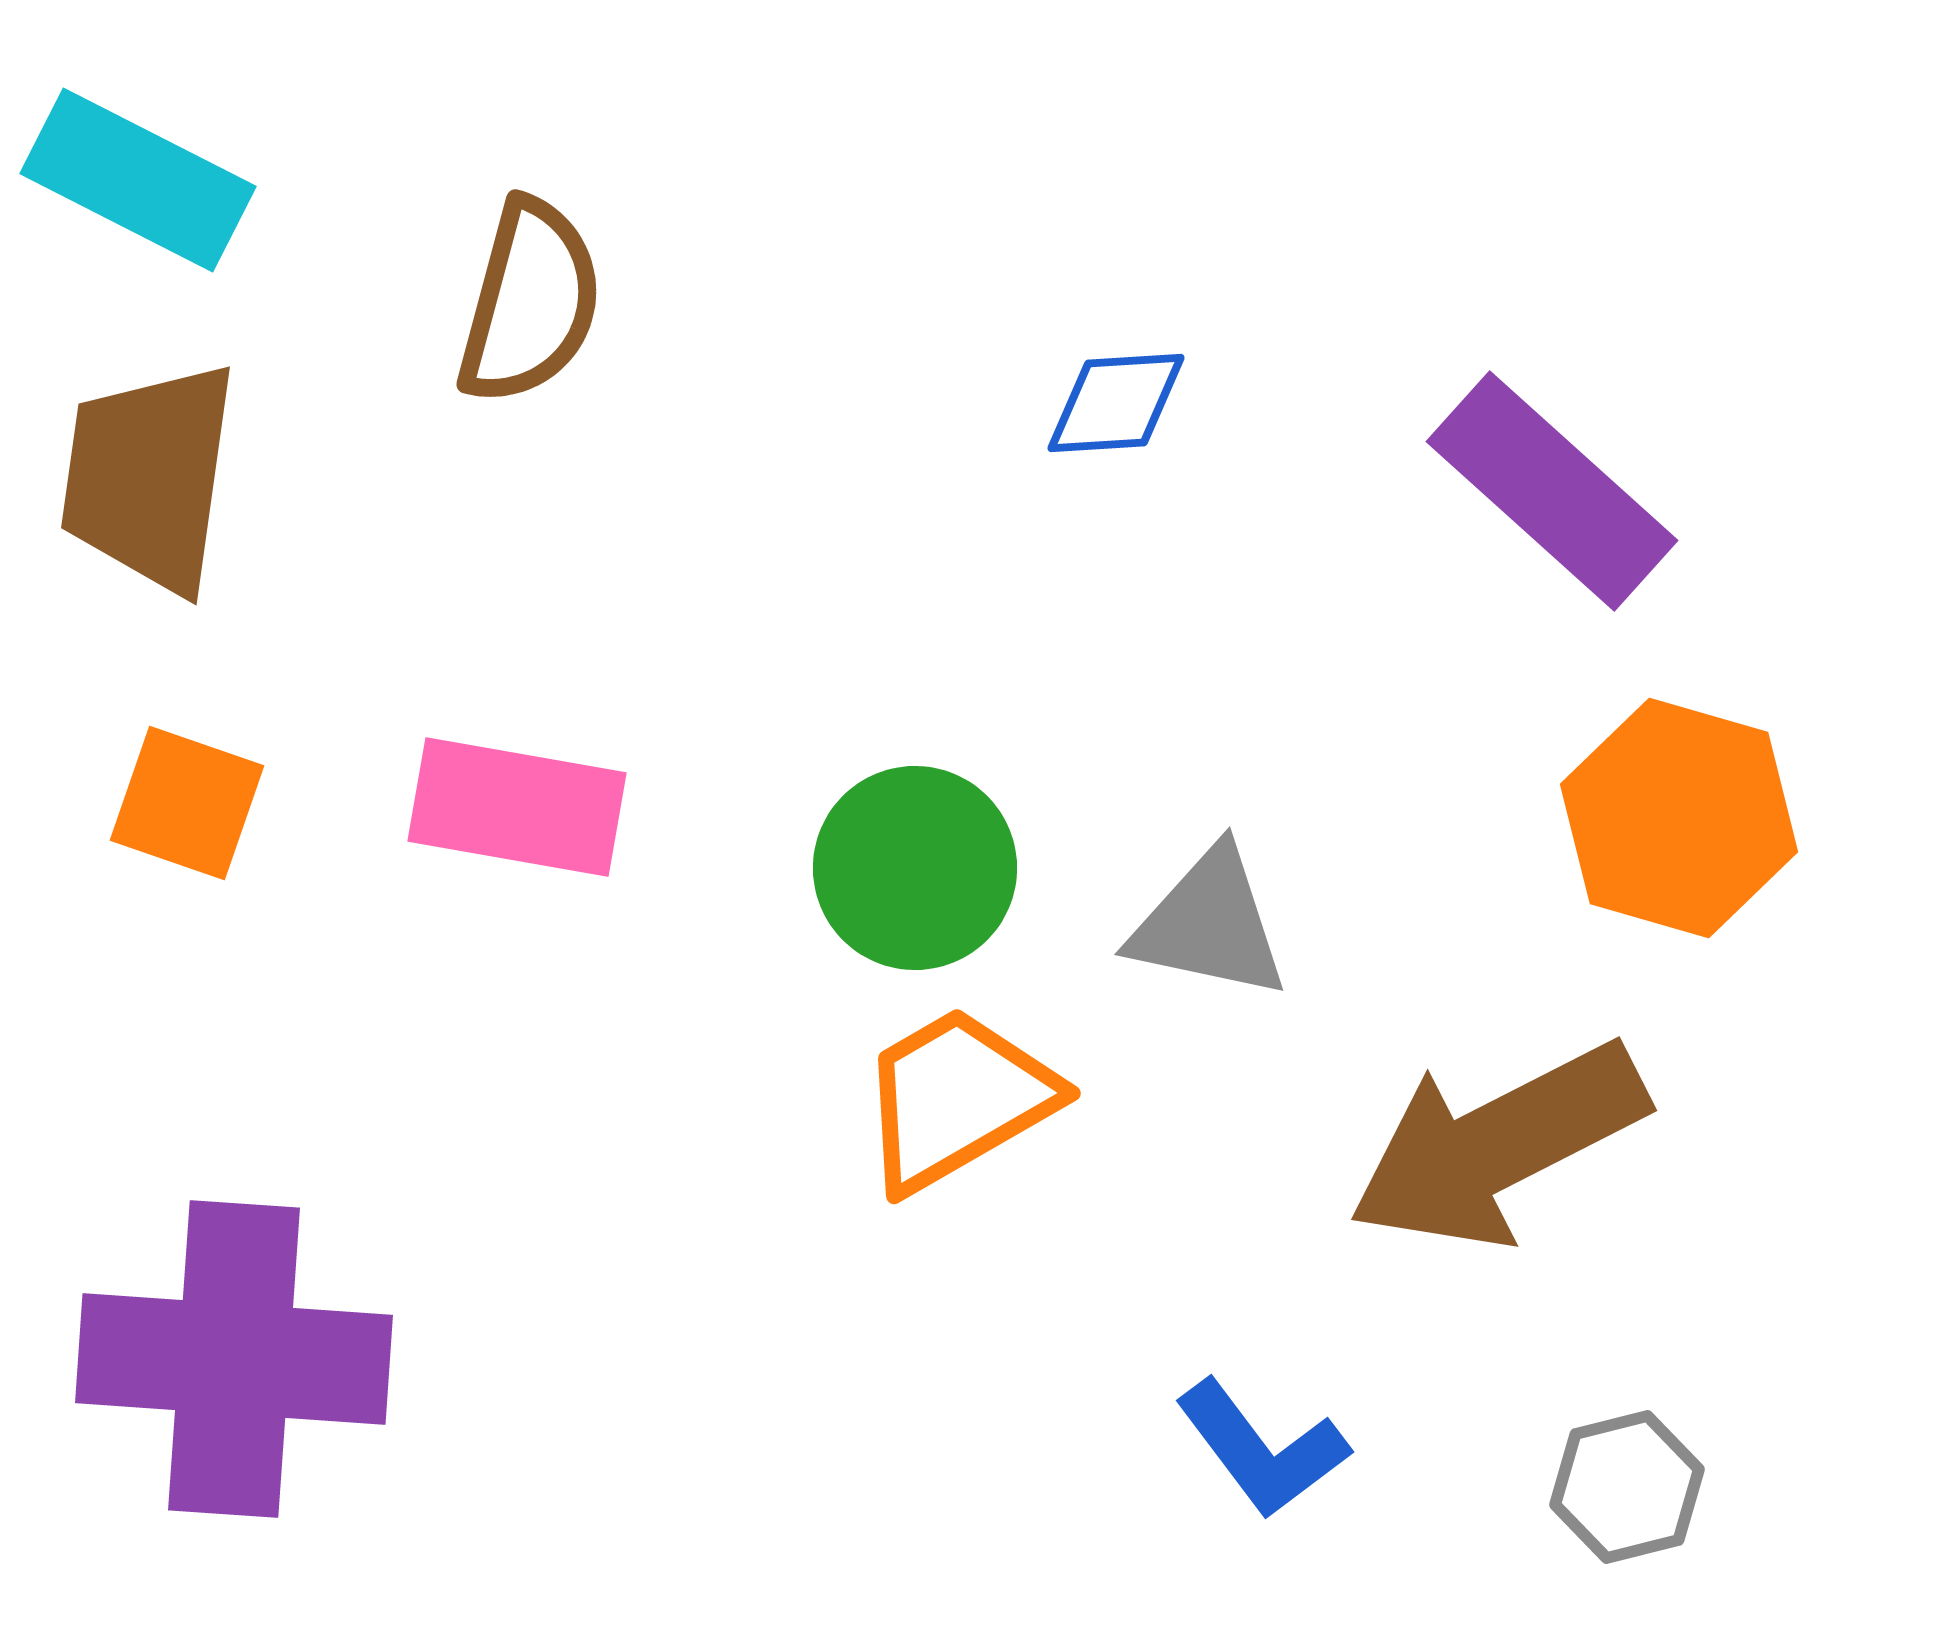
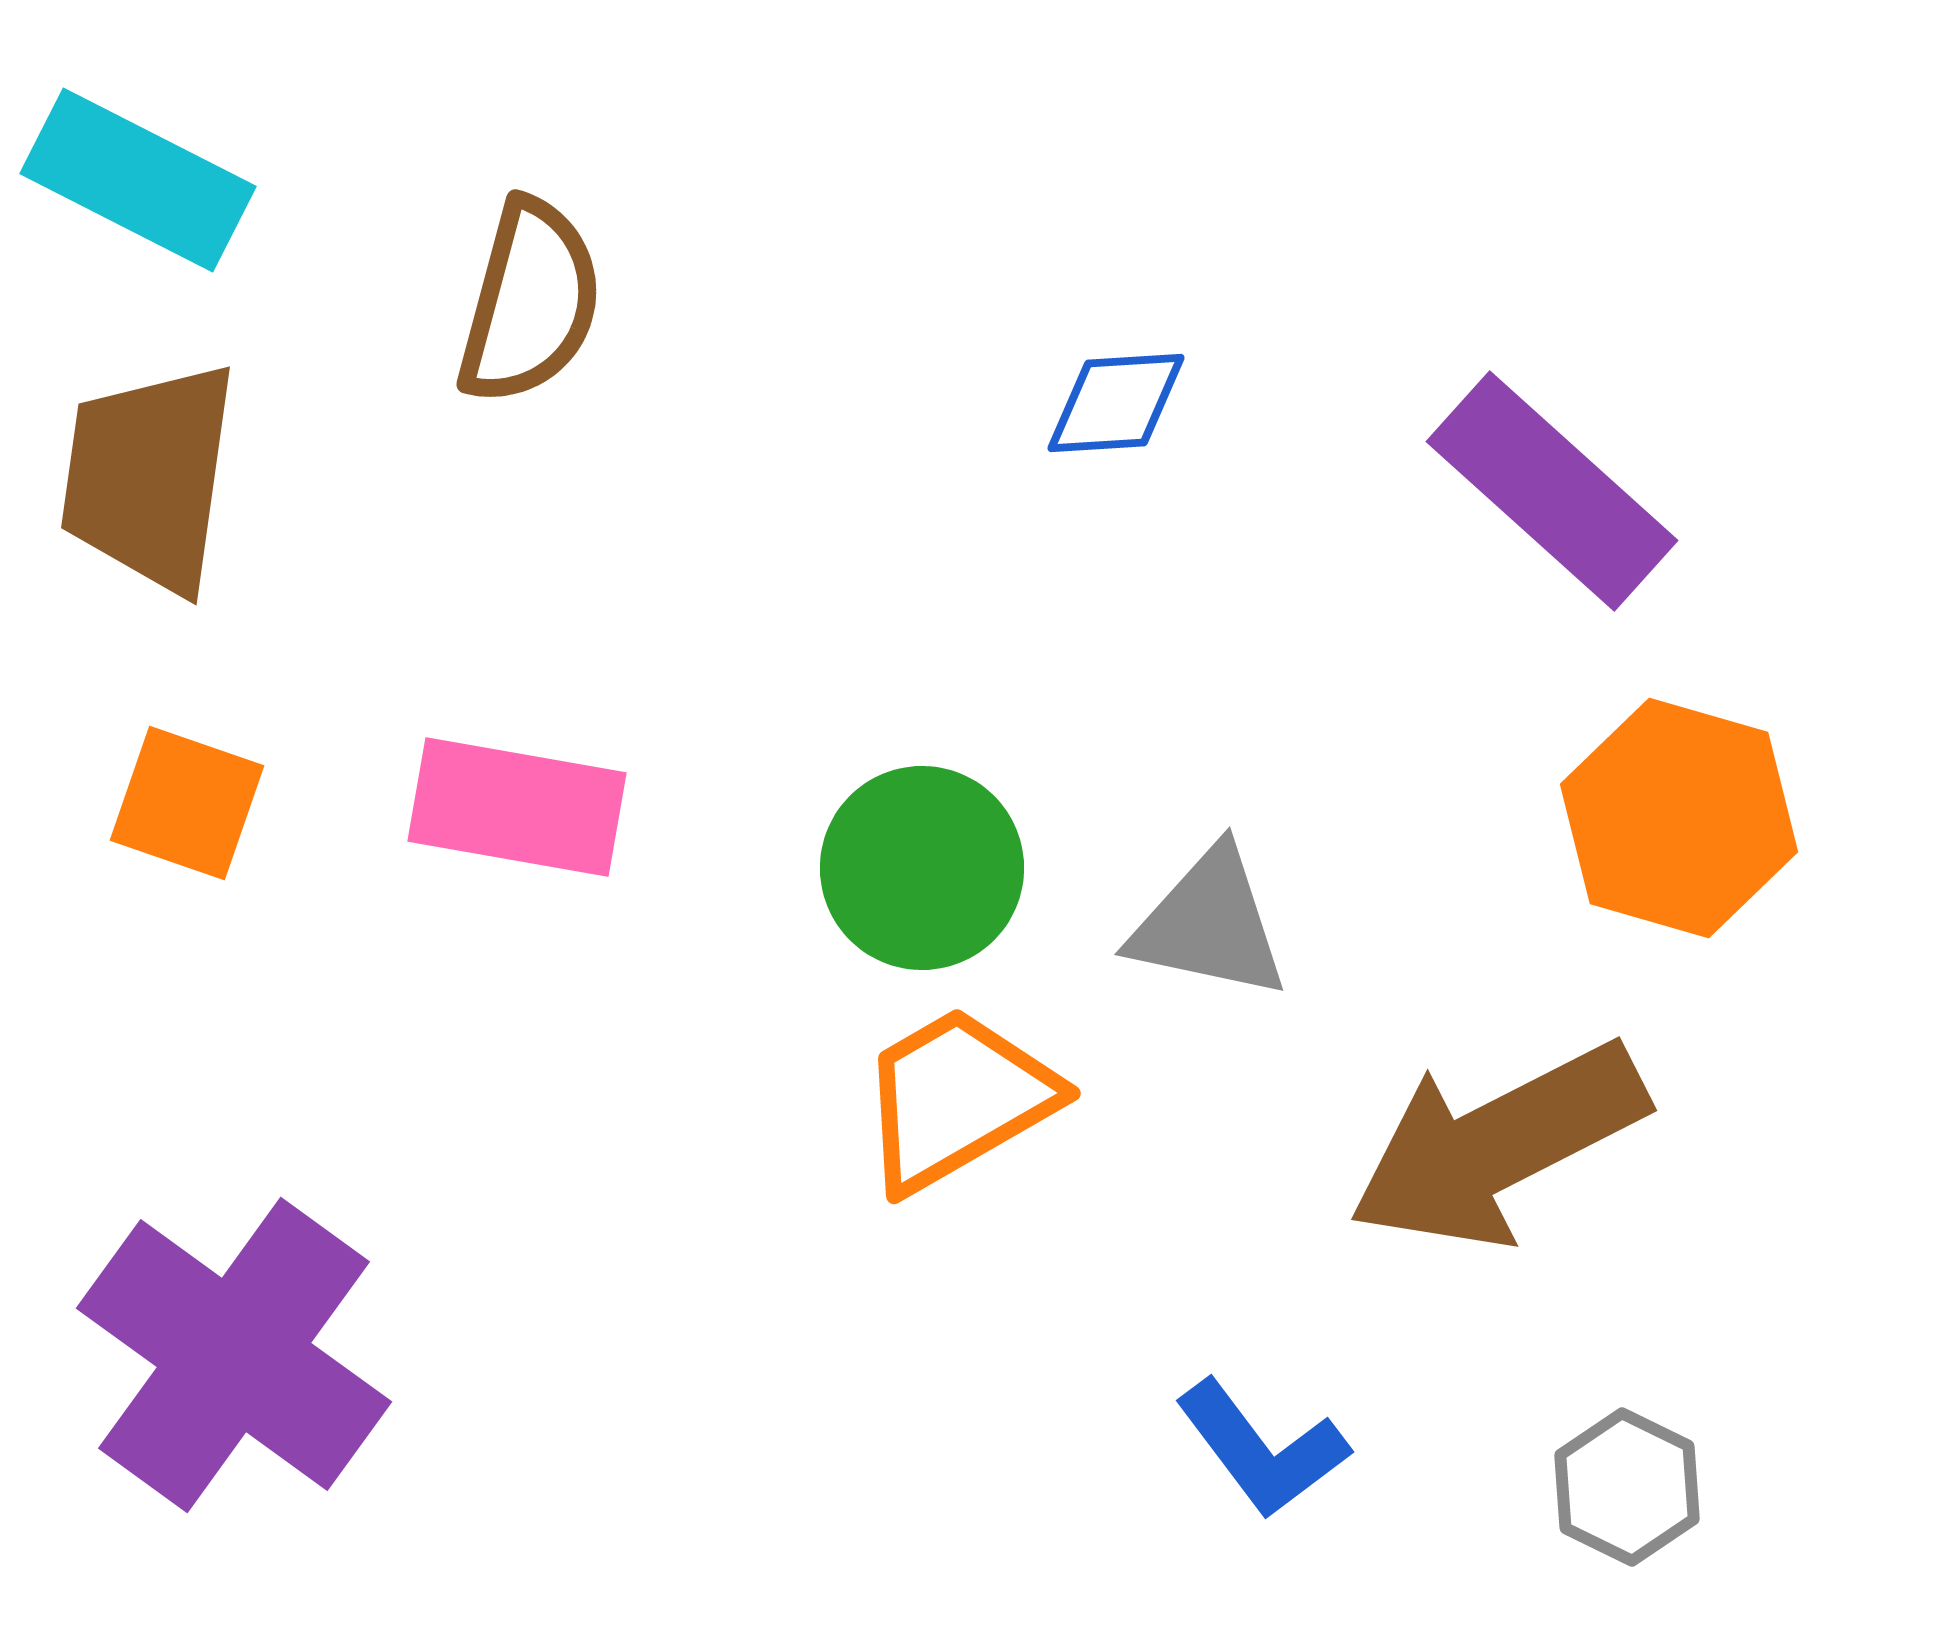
green circle: moved 7 px right
purple cross: moved 4 px up; rotated 32 degrees clockwise
gray hexagon: rotated 20 degrees counterclockwise
